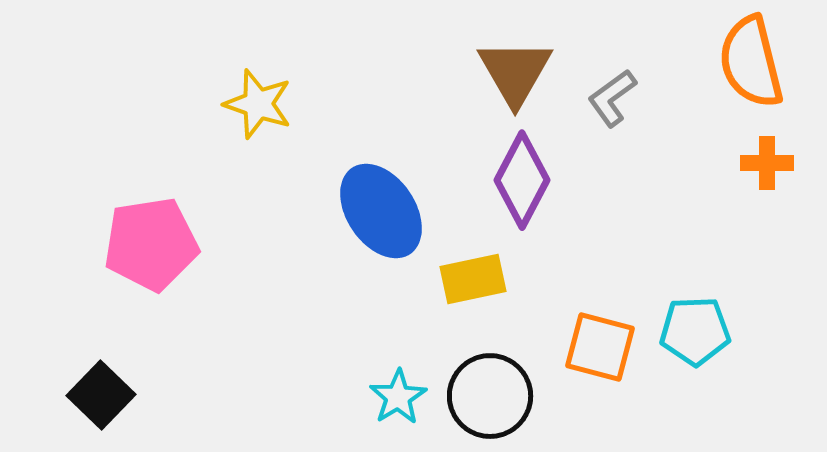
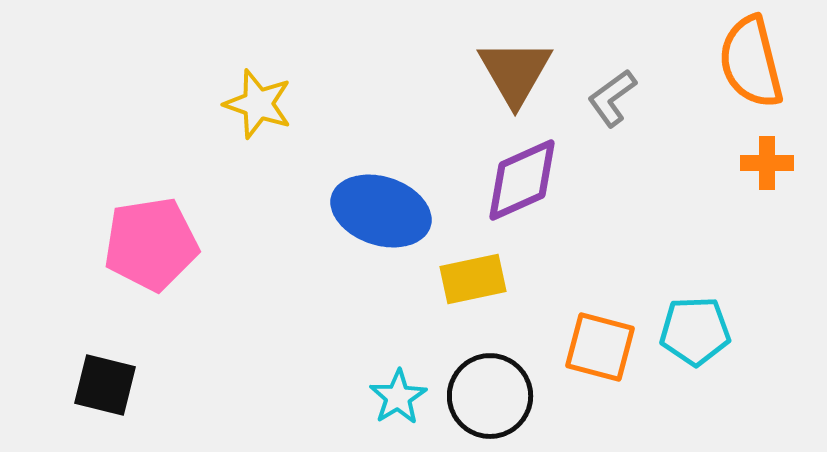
purple diamond: rotated 38 degrees clockwise
blue ellipse: rotated 38 degrees counterclockwise
black square: moved 4 px right, 10 px up; rotated 30 degrees counterclockwise
